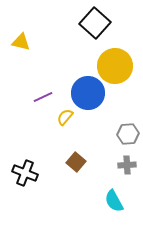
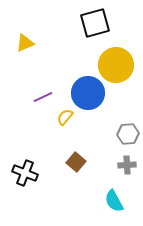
black square: rotated 32 degrees clockwise
yellow triangle: moved 4 px right, 1 px down; rotated 36 degrees counterclockwise
yellow circle: moved 1 px right, 1 px up
